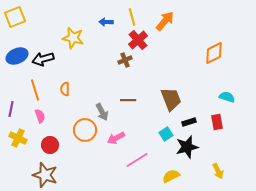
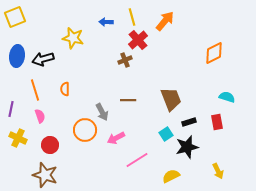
blue ellipse: rotated 60 degrees counterclockwise
